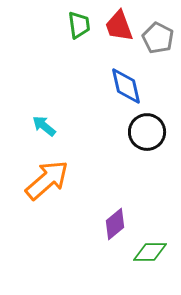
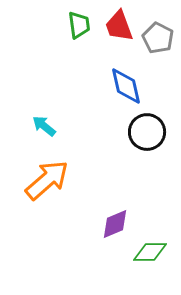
purple diamond: rotated 16 degrees clockwise
